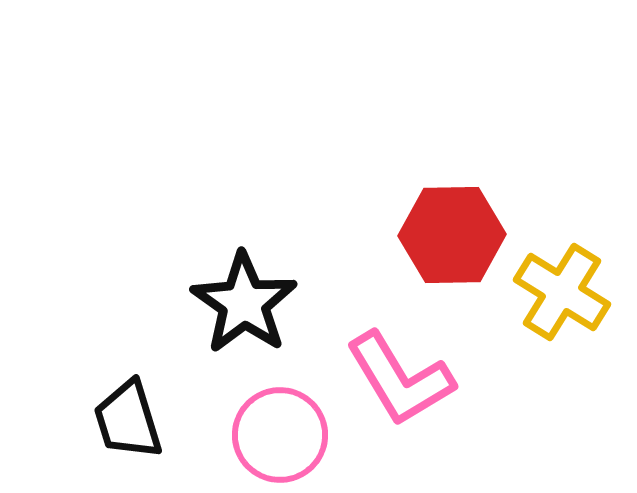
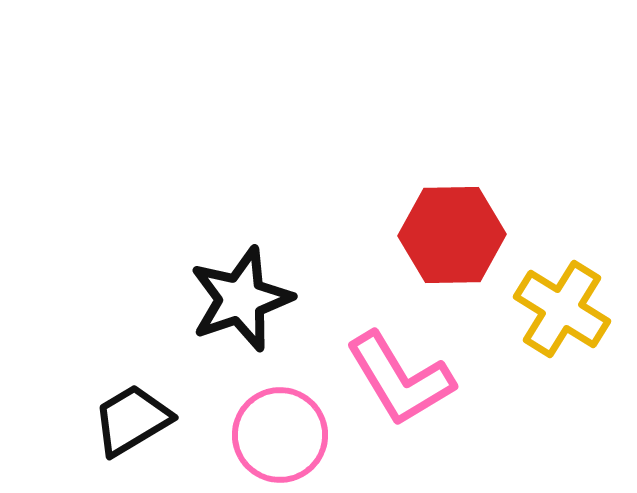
yellow cross: moved 17 px down
black star: moved 3 px left, 4 px up; rotated 18 degrees clockwise
black trapezoid: moved 4 px right; rotated 76 degrees clockwise
